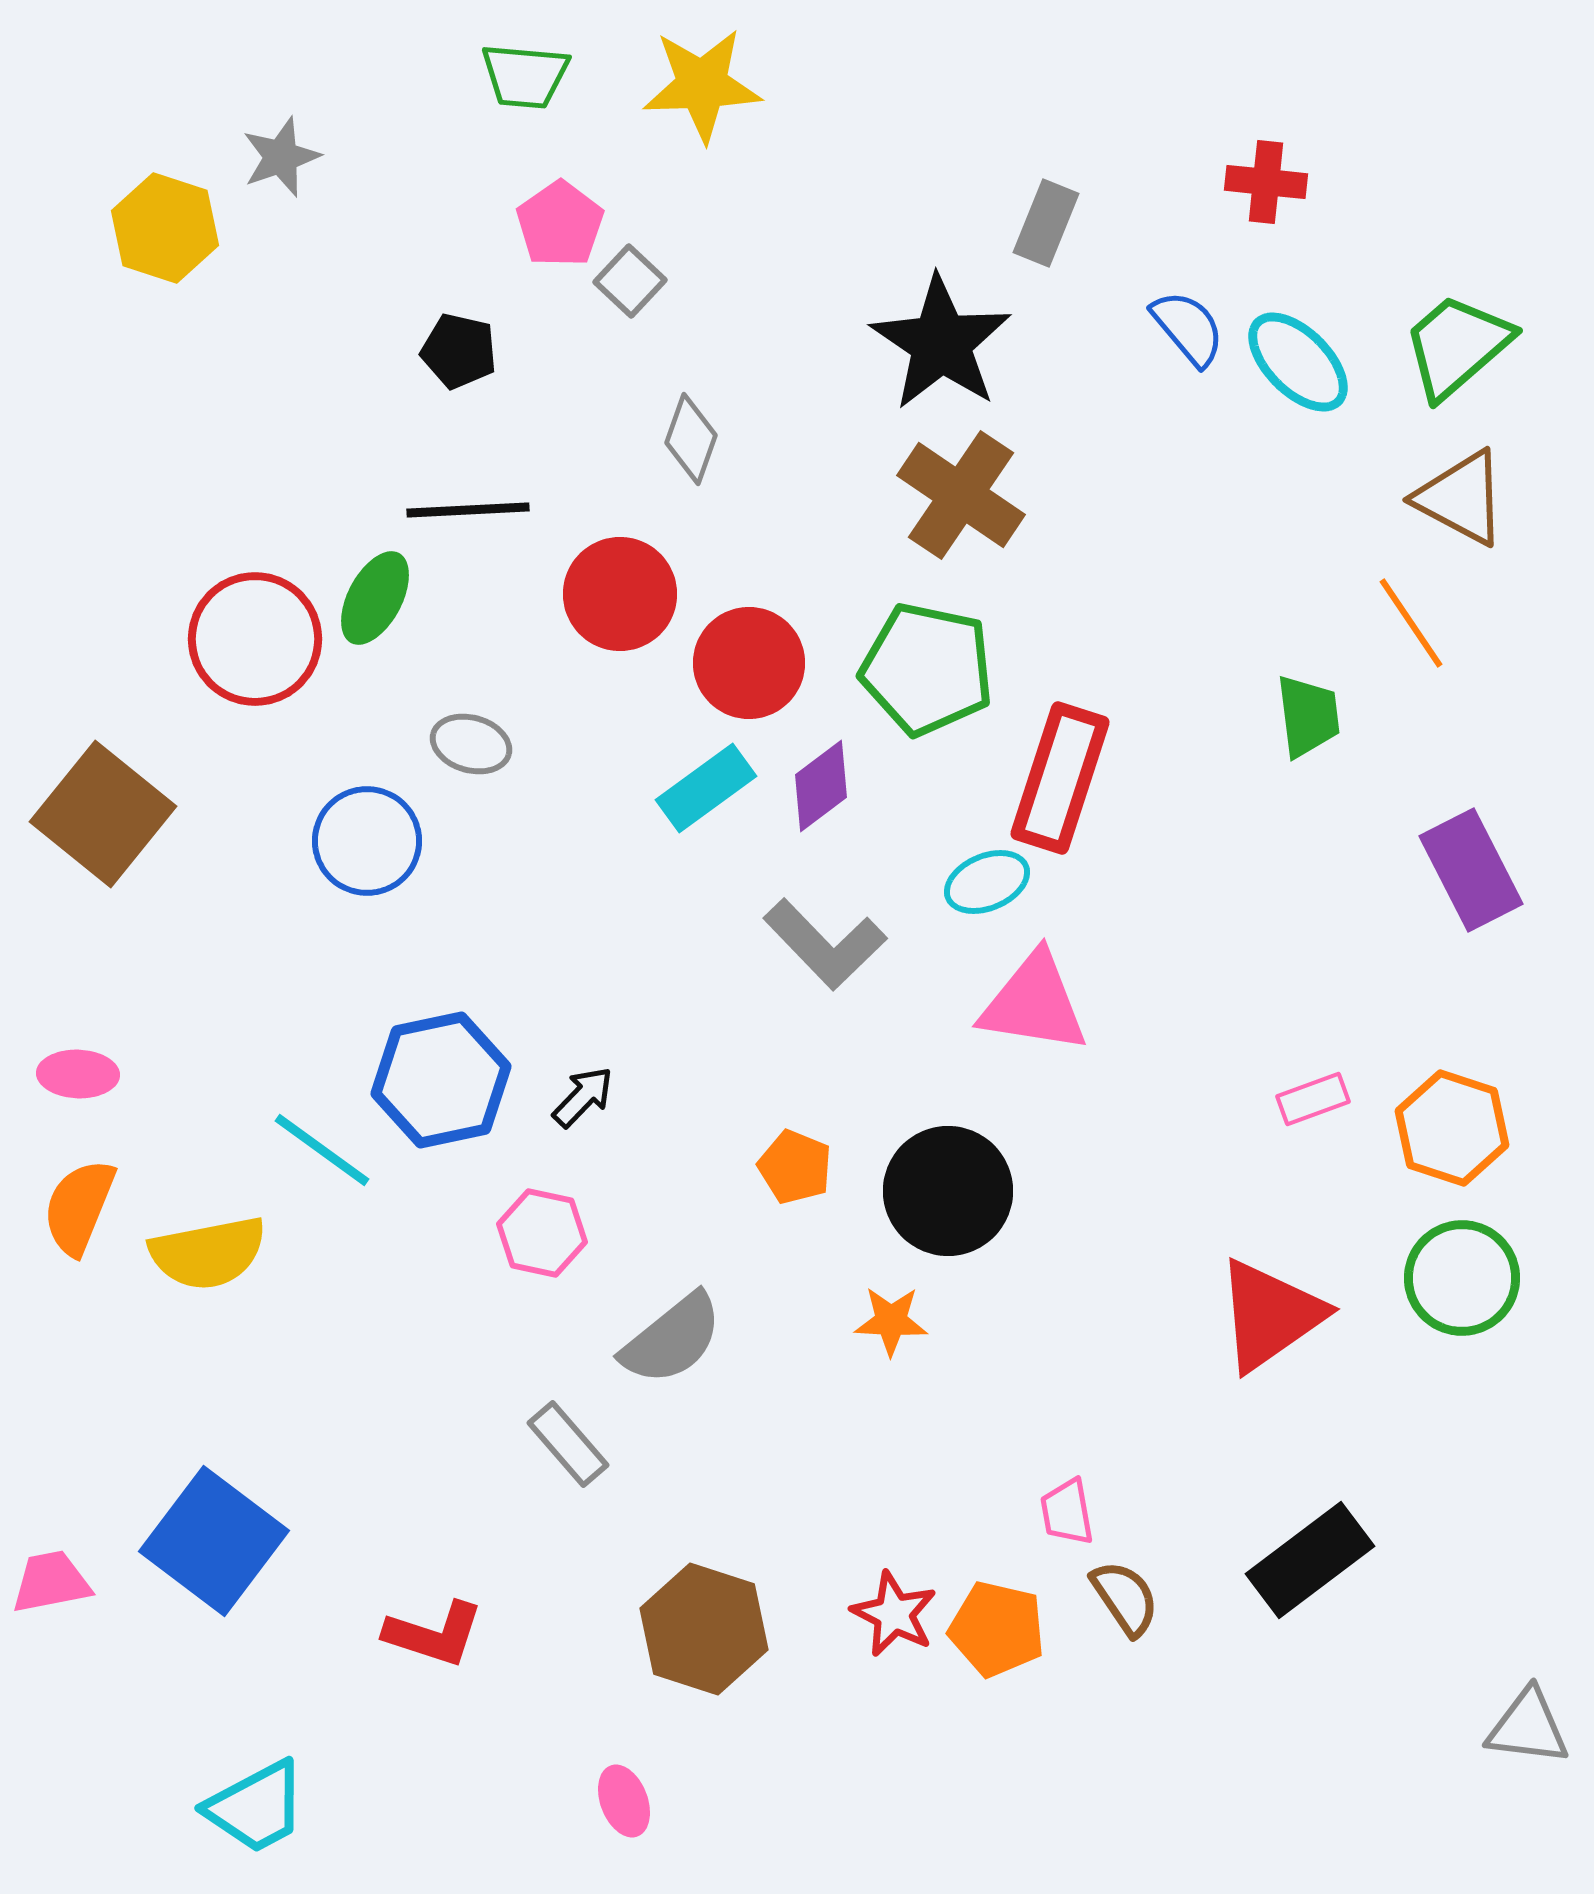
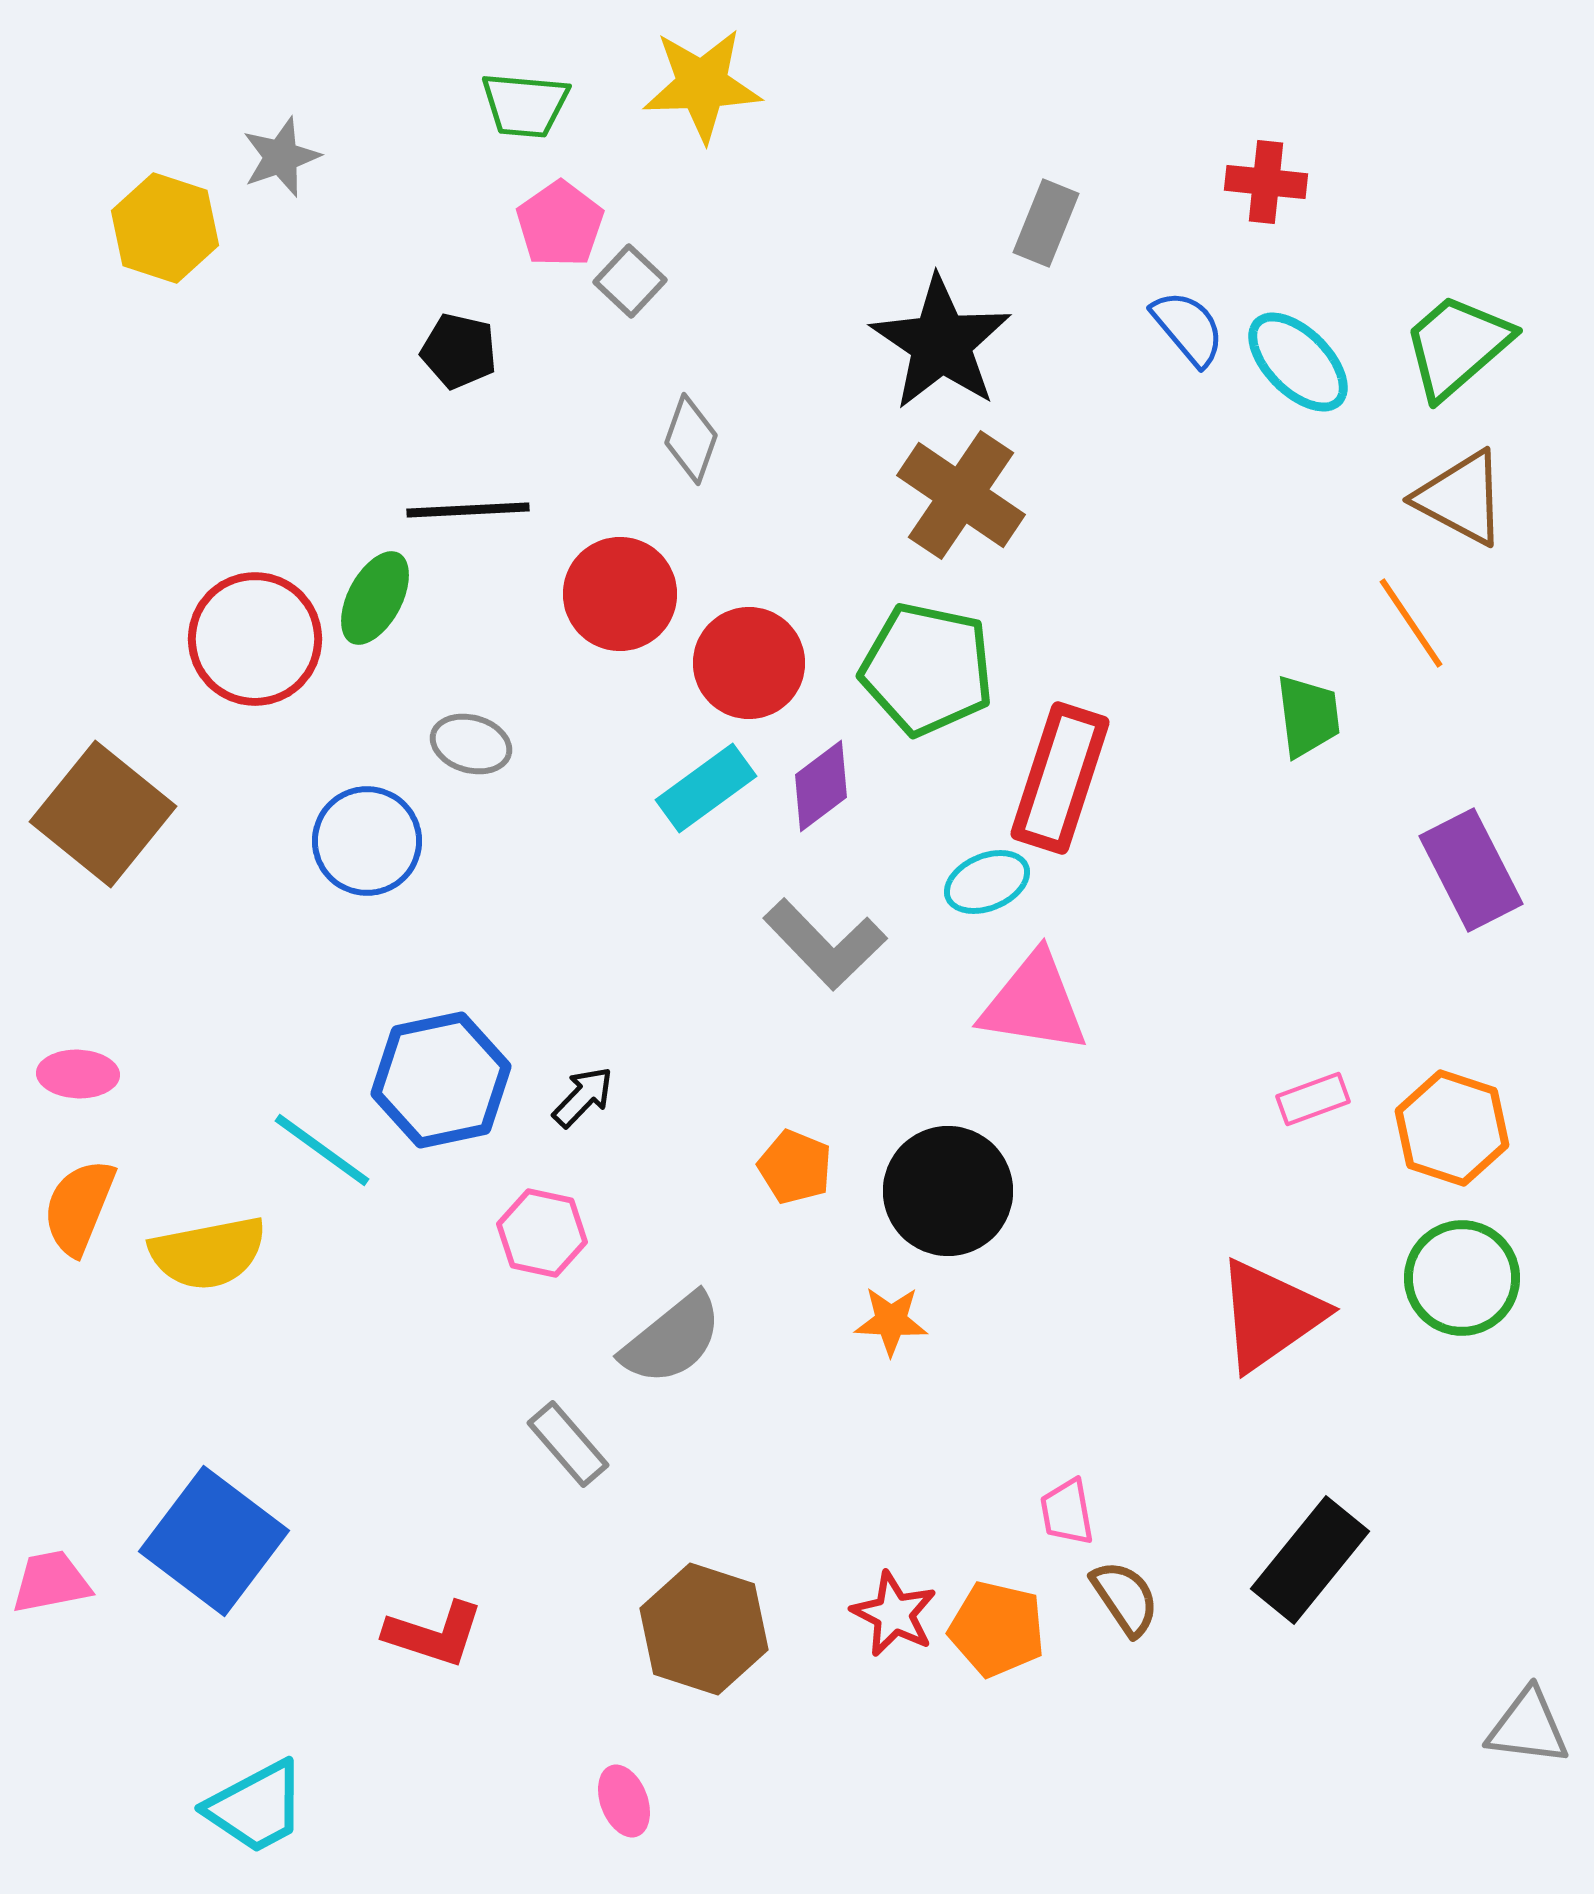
green trapezoid at (525, 76): moved 29 px down
black rectangle at (1310, 1560): rotated 14 degrees counterclockwise
